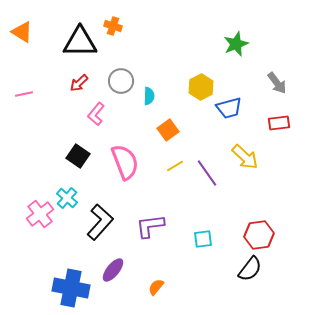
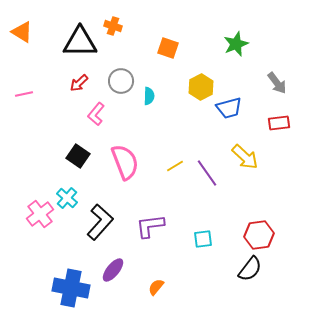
orange square: moved 82 px up; rotated 35 degrees counterclockwise
